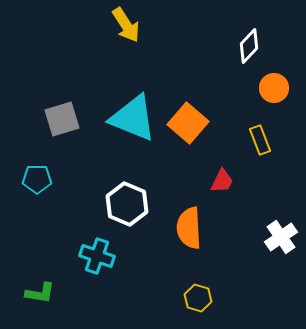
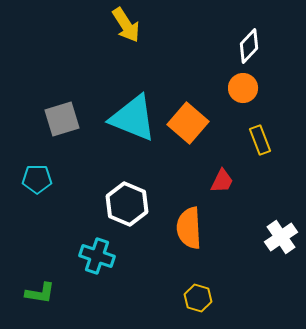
orange circle: moved 31 px left
